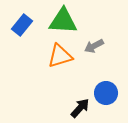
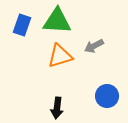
green triangle: moved 6 px left
blue rectangle: rotated 20 degrees counterclockwise
blue circle: moved 1 px right, 3 px down
black arrow: moved 23 px left; rotated 145 degrees clockwise
